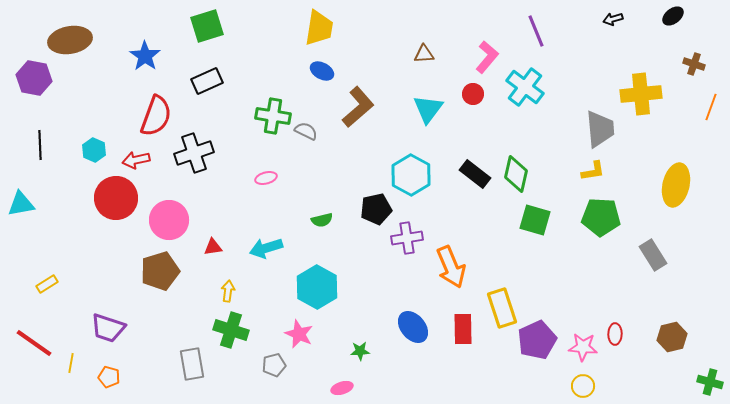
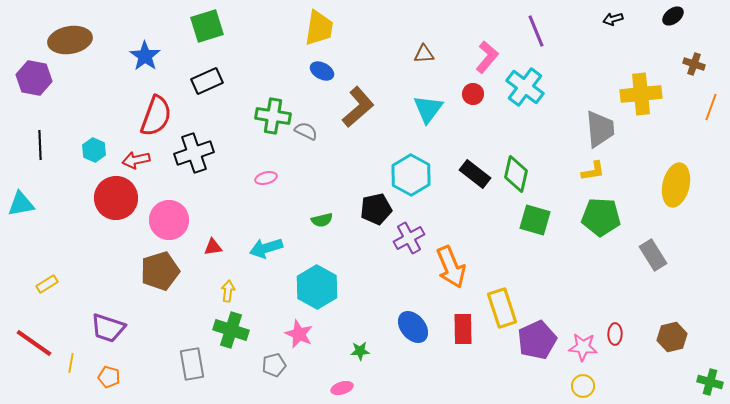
purple cross at (407, 238): moved 2 px right; rotated 20 degrees counterclockwise
